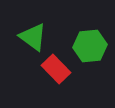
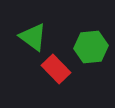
green hexagon: moved 1 px right, 1 px down
